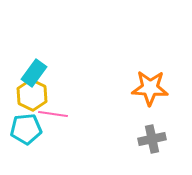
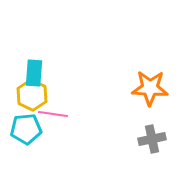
cyan rectangle: rotated 32 degrees counterclockwise
